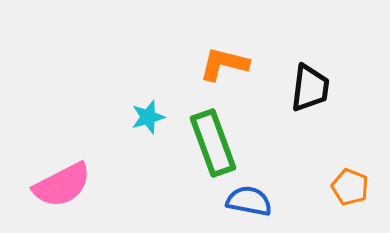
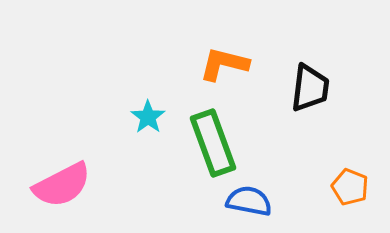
cyan star: rotated 20 degrees counterclockwise
